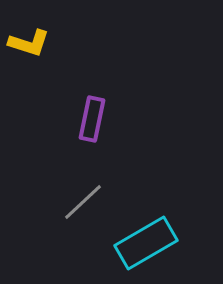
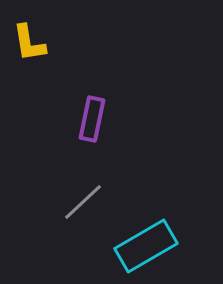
yellow L-shape: rotated 63 degrees clockwise
cyan rectangle: moved 3 px down
